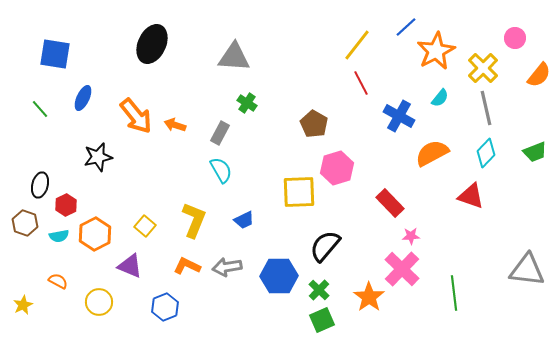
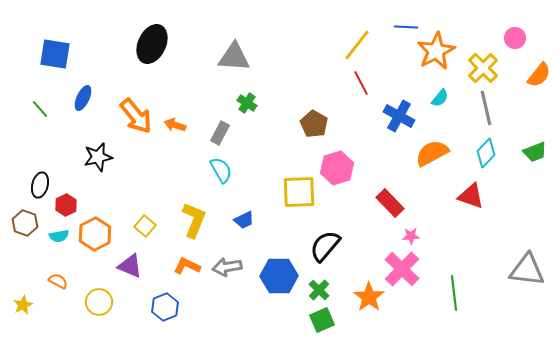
blue line at (406, 27): rotated 45 degrees clockwise
